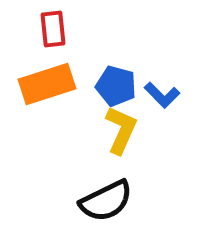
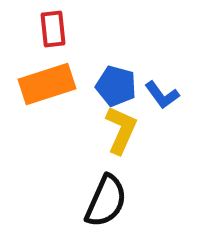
blue L-shape: rotated 9 degrees clockwise
black semicircle: rotated 40 degrees counterclockwise
